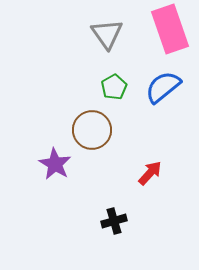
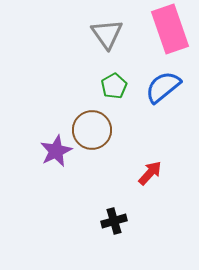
green pentagon: moved 1 px up
purple star: moved 1 px right, 13 px up; rotated 16 degrees clockwise
